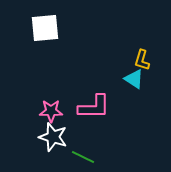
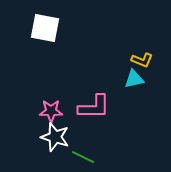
white square: rotated 16 degrees clockwise
yellow L-shape: rotated 85 degrees counterclockwise
cyan triangle: rotated 45 degrees counterclockwise
white star: moved 2 px right
